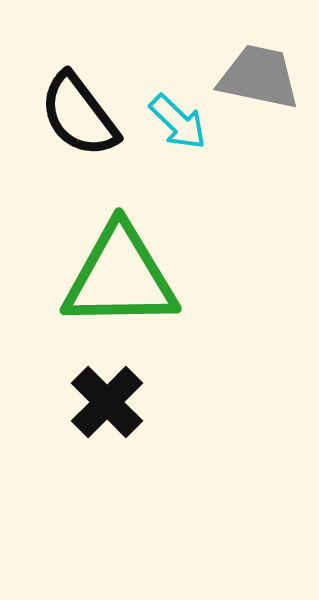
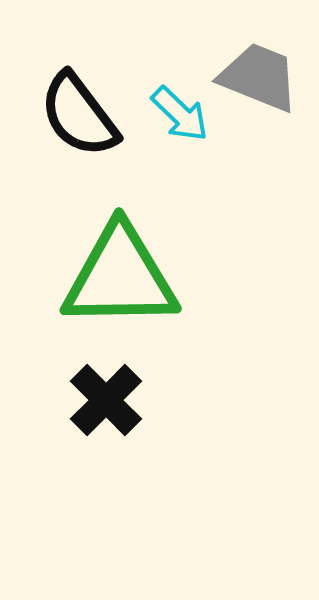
gray trapezoid: rotated 10 degrees clockwise
cyan arrow: moved 2 px right, 8 px up
black cross: moved 1 px left, 2 px up
